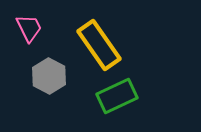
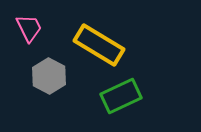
yellow rectangle: rotated 24 degrees counterclockwise
green rectangle: moved 4 px right
